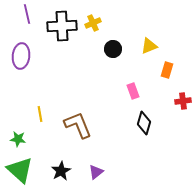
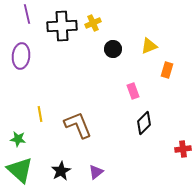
red cross: moved 48 px down
black diamond: rotated 30 degrees clockwise
